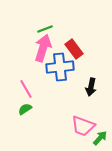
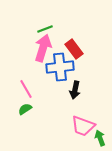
black arrow: moved 16 px left, 3 px down
green arrow: rotated 63 degrees counterclockwise
